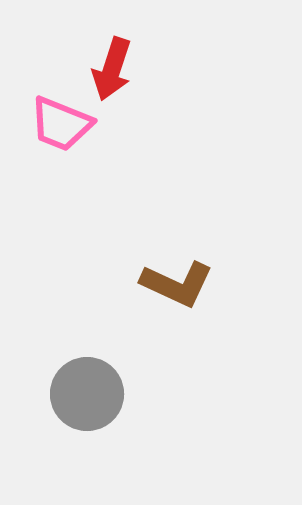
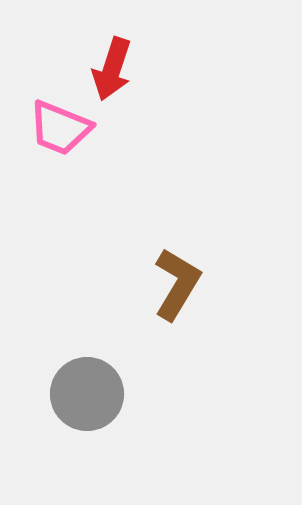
pink trapezoid: moved 1 px left, 4 px down
brown L-shape: rotated 84 degrees counterclockwise
